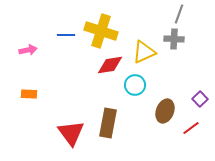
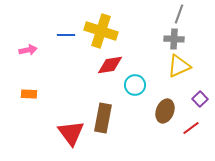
yellow triangle: moved 35 px right, 14 px down
brown rectangle: moved 5 px left, 5 px up
